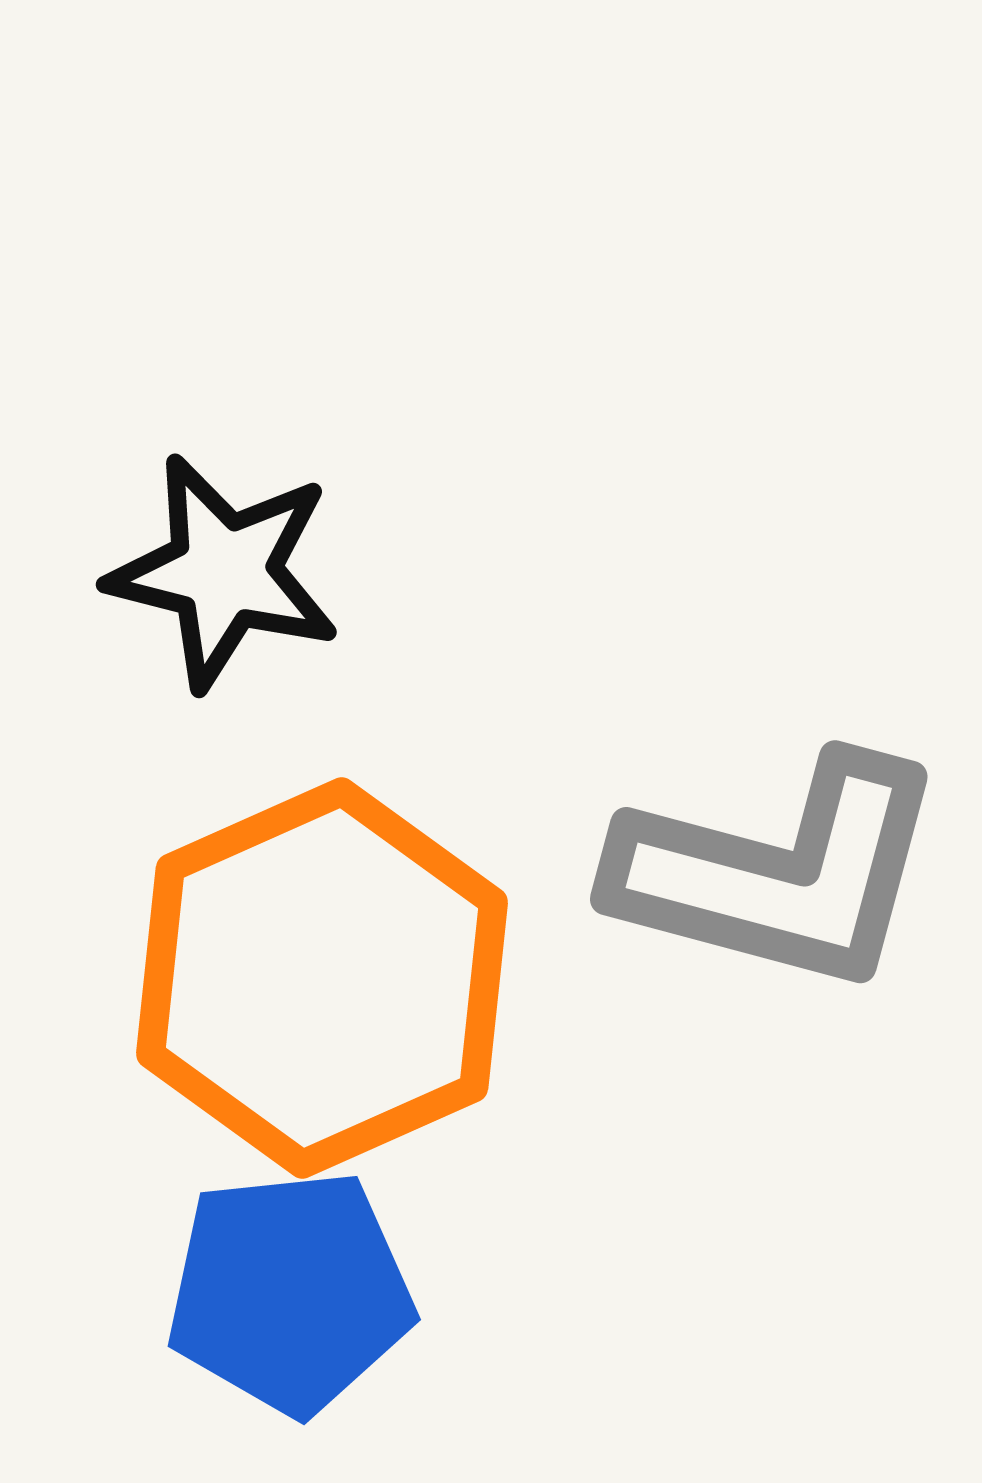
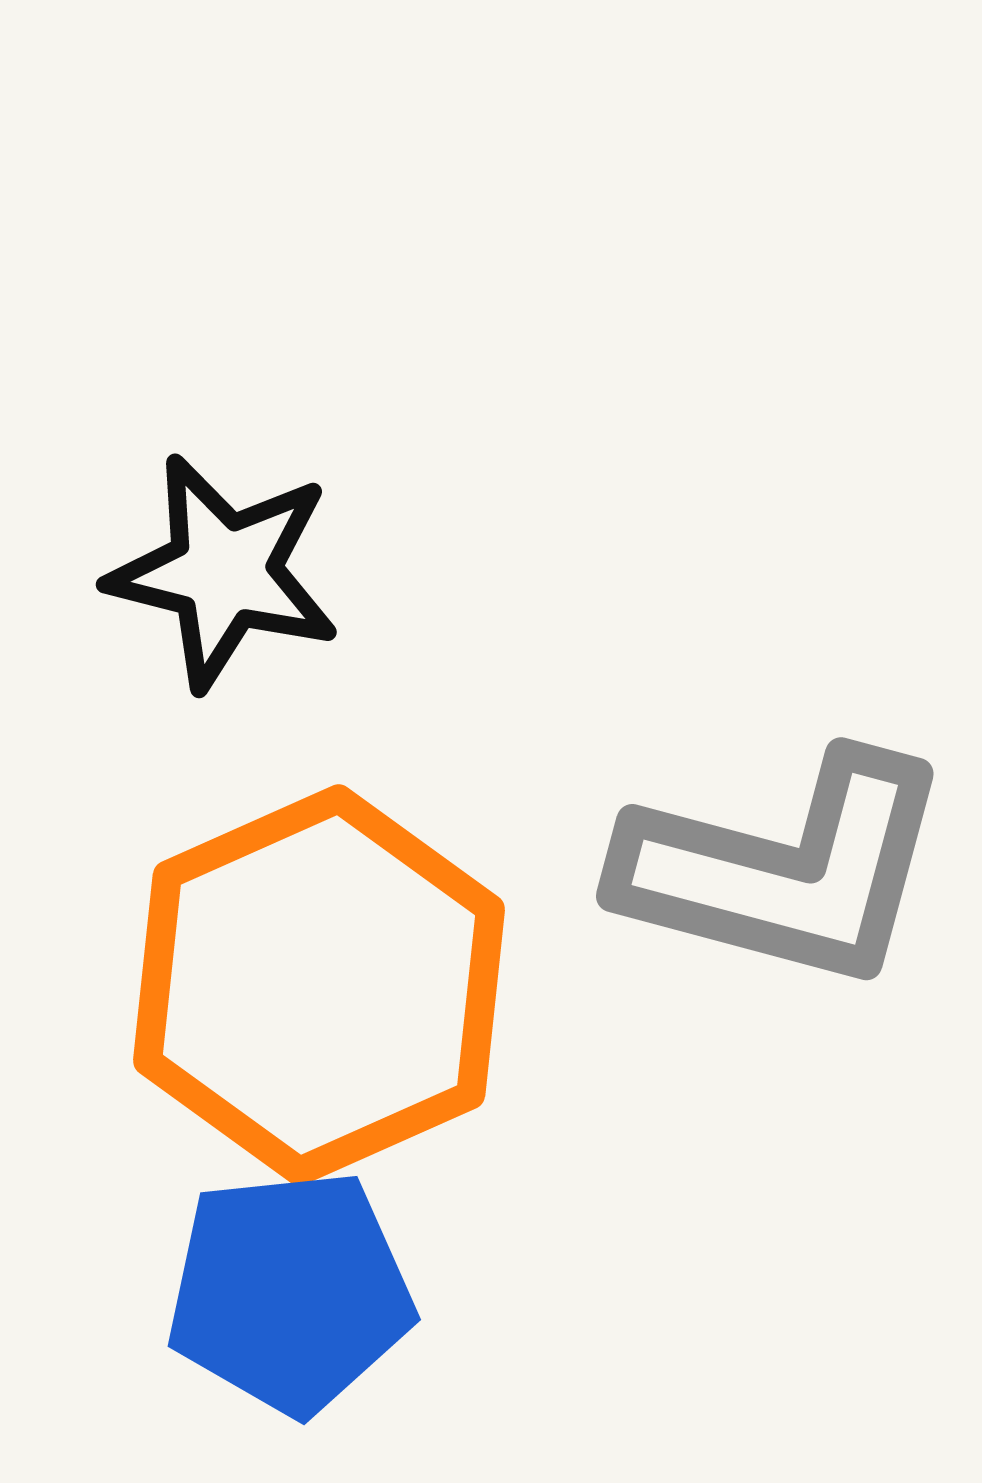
gray L-shape: moved 6 px right, 3 px up
orange hexagon: moved 3 px left, 7 px down
